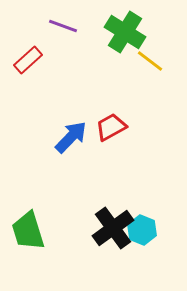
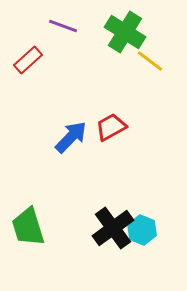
green trapezoid: moved 4 px up
